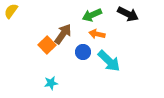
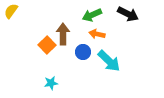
brown arrow: rotated 35 degrees counterclockwise
